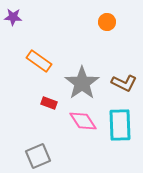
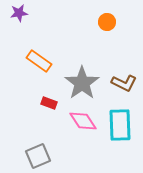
purple star: moved 6 px right, 4 px up; rotated 12 degrees counterclockwise
